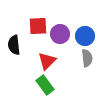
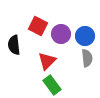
red square: rotated 30 degrees clockwise
purple circle: moved 1 px right
green rectangle: moved 7 px right
